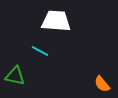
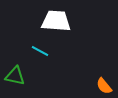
orange semicircle: moved 2 px right, 2 px down
